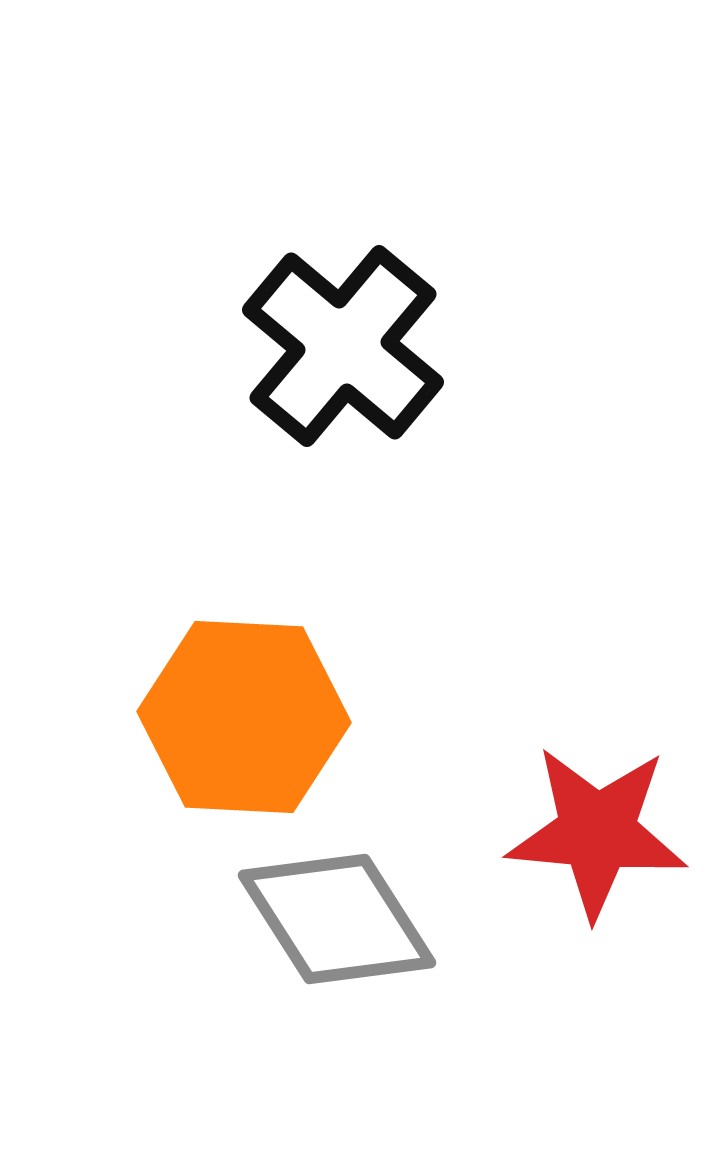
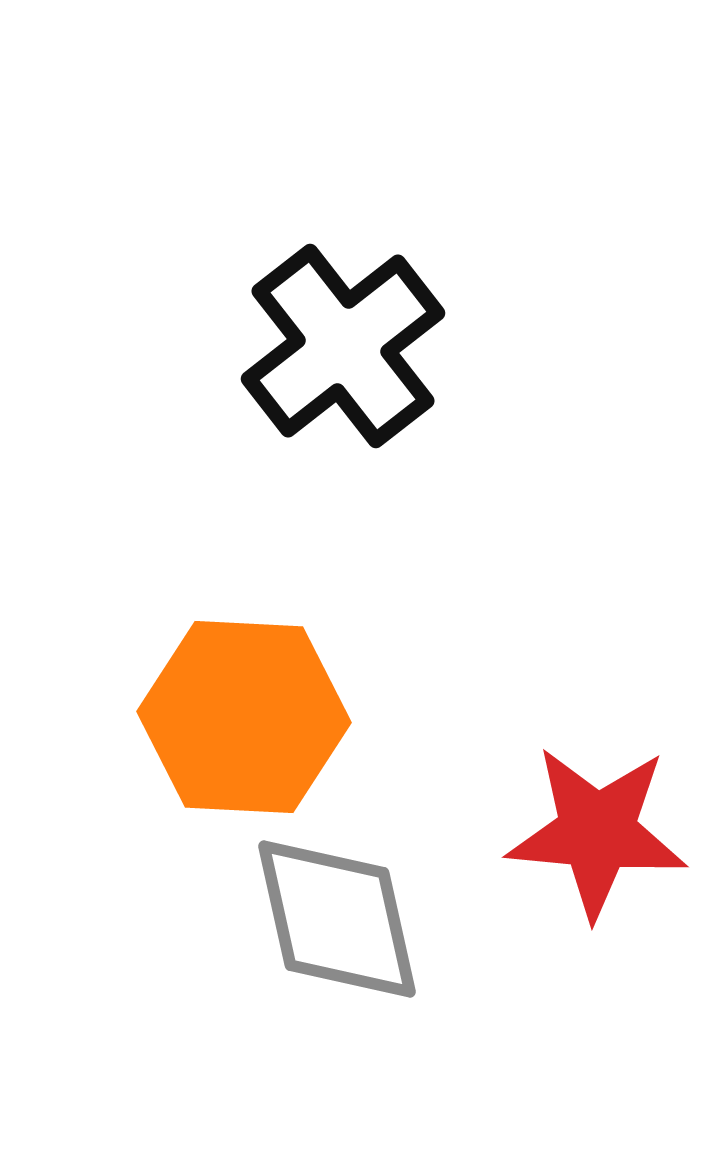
black cross: rotated 12 degrees clockwise
gray diamond: rotated 20 degrees clockwise
